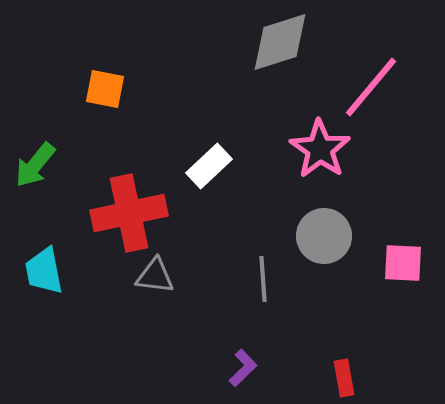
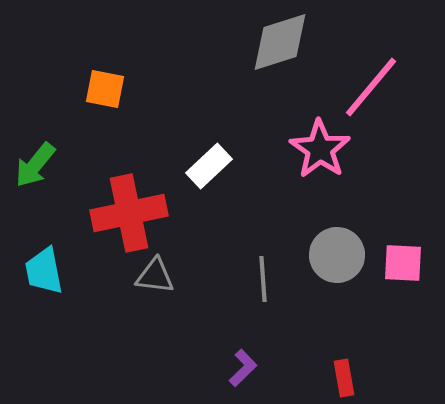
gray circle: moved 13 px right, 19 px down
